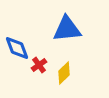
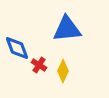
red cross: rotated 21 degrees counterclockwise
yellow diamond: moved 1 px left, 2 px up; rotated 20 degrees counterclockwise
